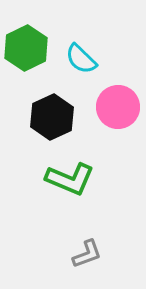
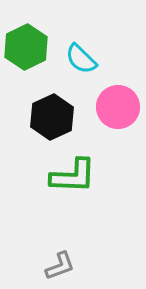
green hexagon: moved 1 px up
green L-shape: moved 3 px right, 3 px up; rotated 21 degrees counterclockwise
gray L-shape: moved 27 px left, 12 px down
